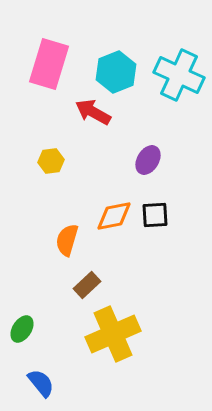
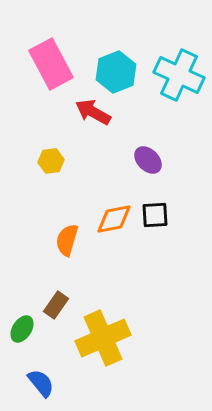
pink rectangle: moved 2 px right; rotated 45 degrees counterclockwise
purple ellipse: rotated 76 degrees counterclockwise
orange diamond: moved 3 px down
brown rectangle: moved 31 px left, 20 px down; rotated 12 degrees counterclockwise
yellow cross: moved 10 px left, 4 px down
